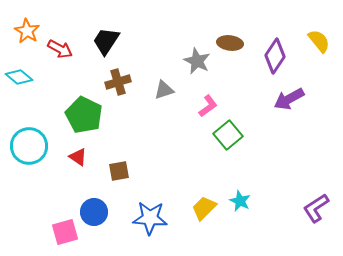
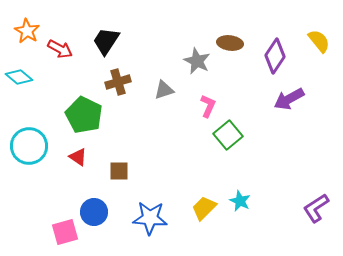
pink L-shape: rotated 30 degrees counterclockwise
brown square: rotated 10 degrees clockwise
